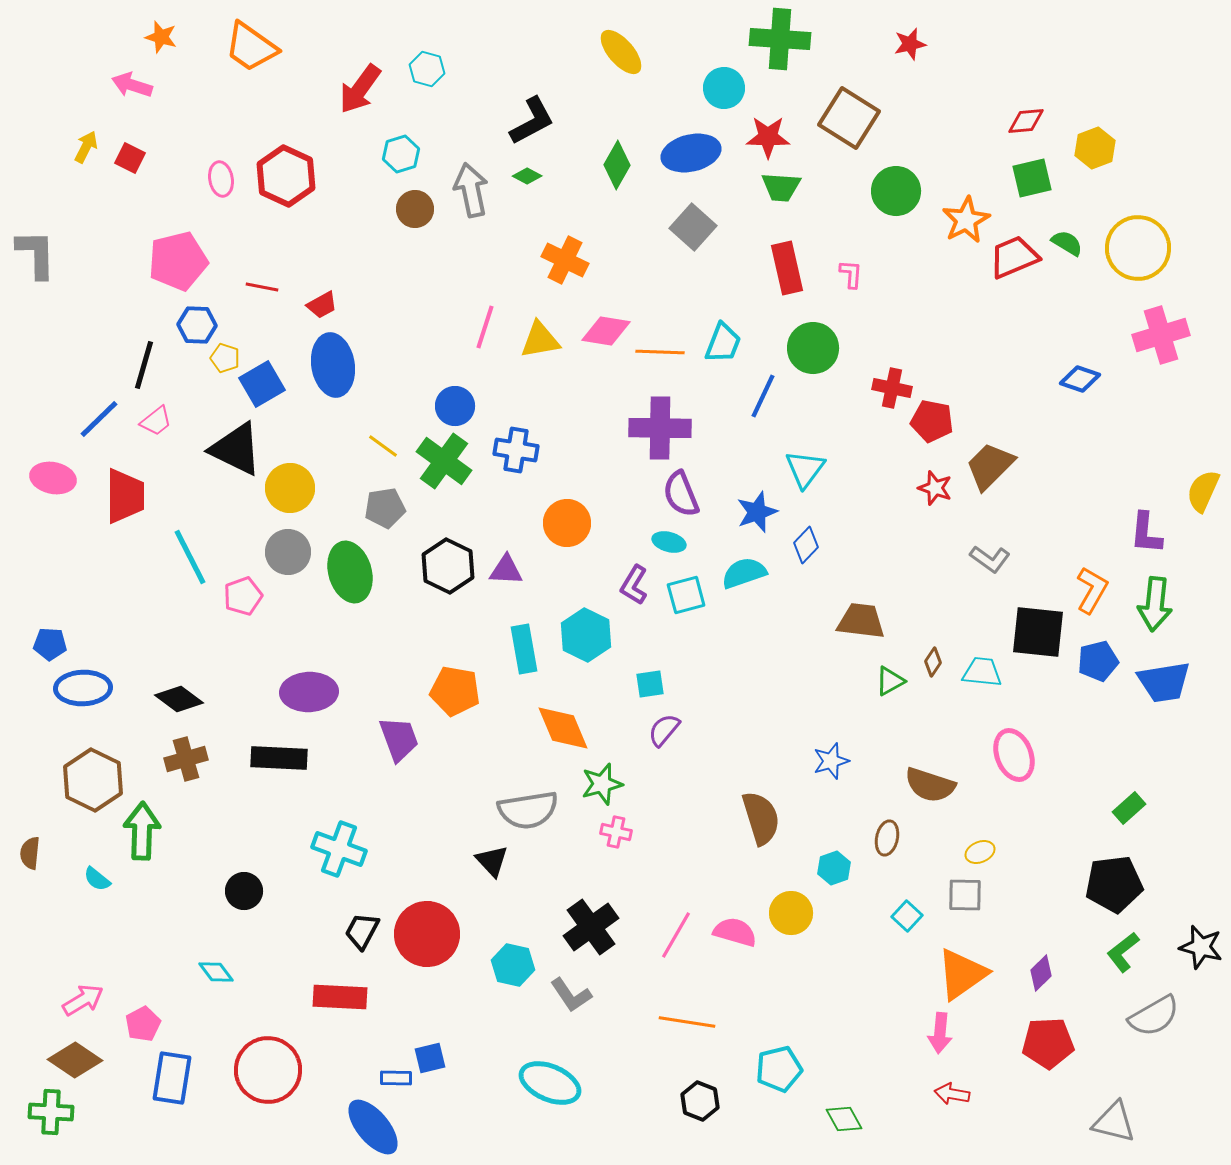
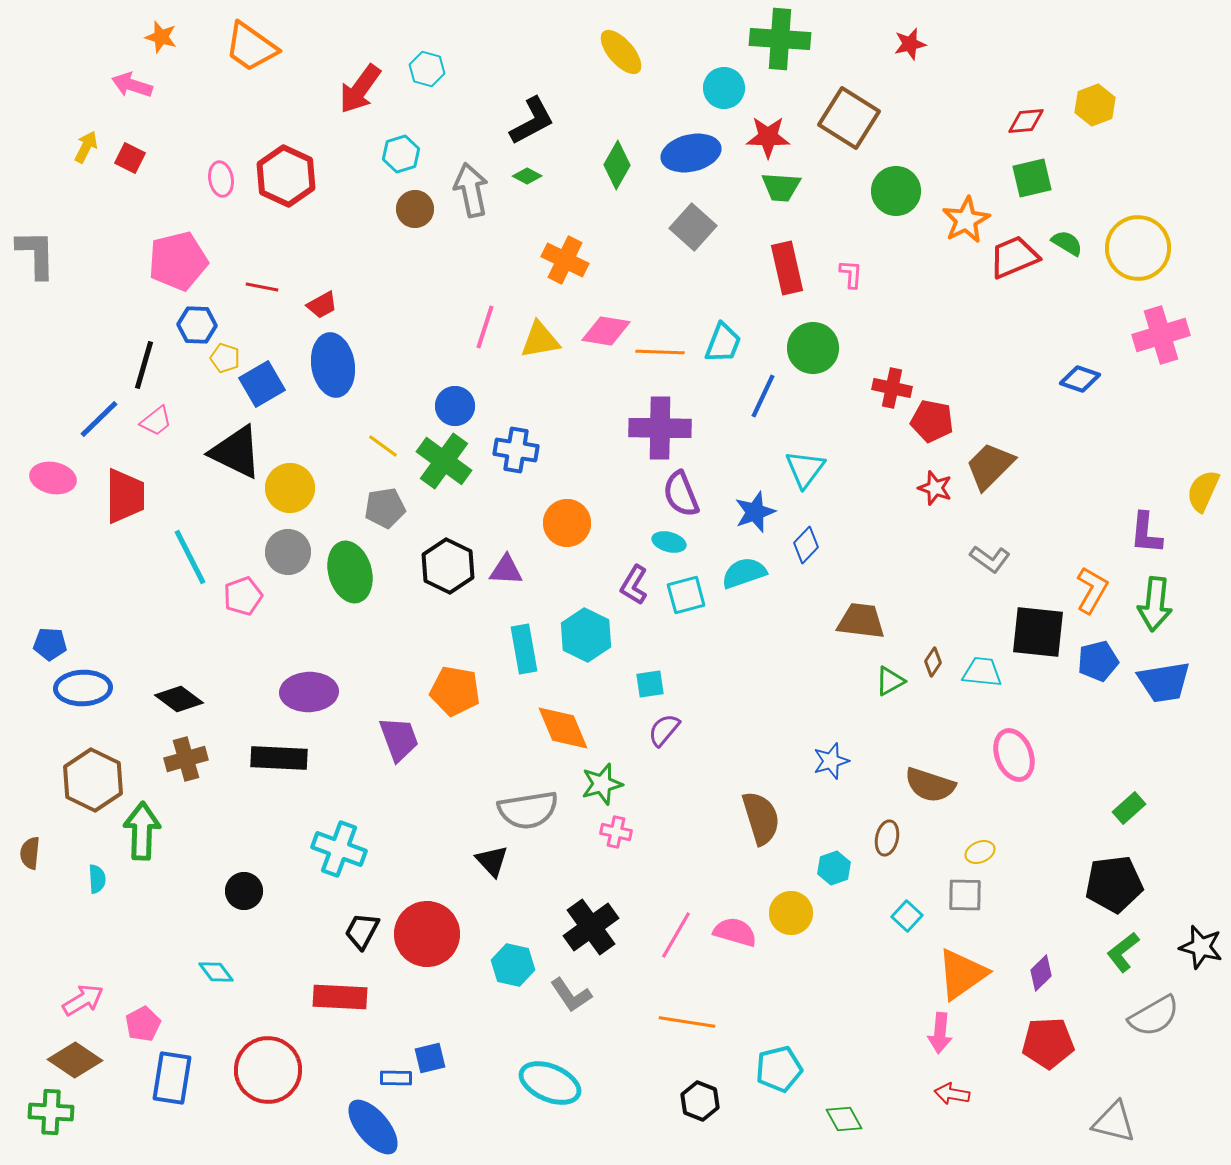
yellow hexagon at (1095, 148): moved 43 px up
black triangle at (236, 449): moved 3 px down
blue star at (757, 512): moved 2 px left
cyan semicircle at (97, 879): rotated 132 degrees counterclockwise
